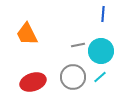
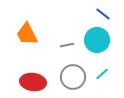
blue line: rotated 56 degrees counterclockwise
gray line: moved 11 px left
cyan circle: moved 4 px left, 11 px up
cyan line: moved 2 px right, 3 px up
red ellipse: rotated 25 degrees clockwise
